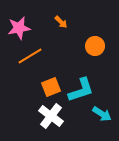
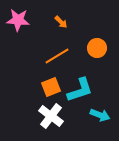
pink star: moved 1 px left, 8 px up; rotated 15 degrees clockwise
orange circle: moved 2 px right, 2 px down
orange line: moved 27 px right
cyan L-shape: moved 1 px left
cyan arrow: moved 2 px left, 1 px down; rotated 12 degrees counterclockwise
